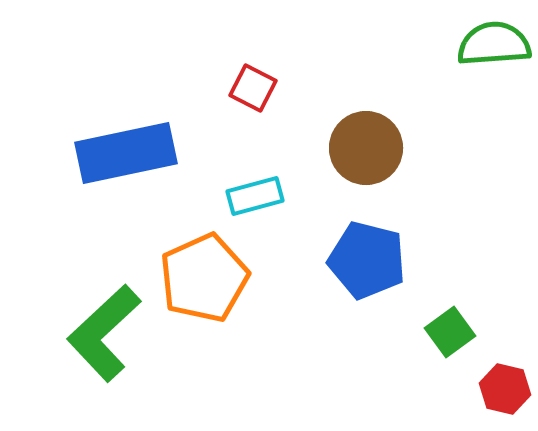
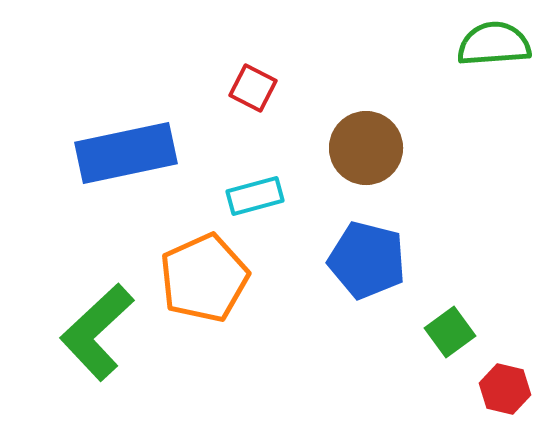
green L-shape: moved 7 px left, 1 px up
